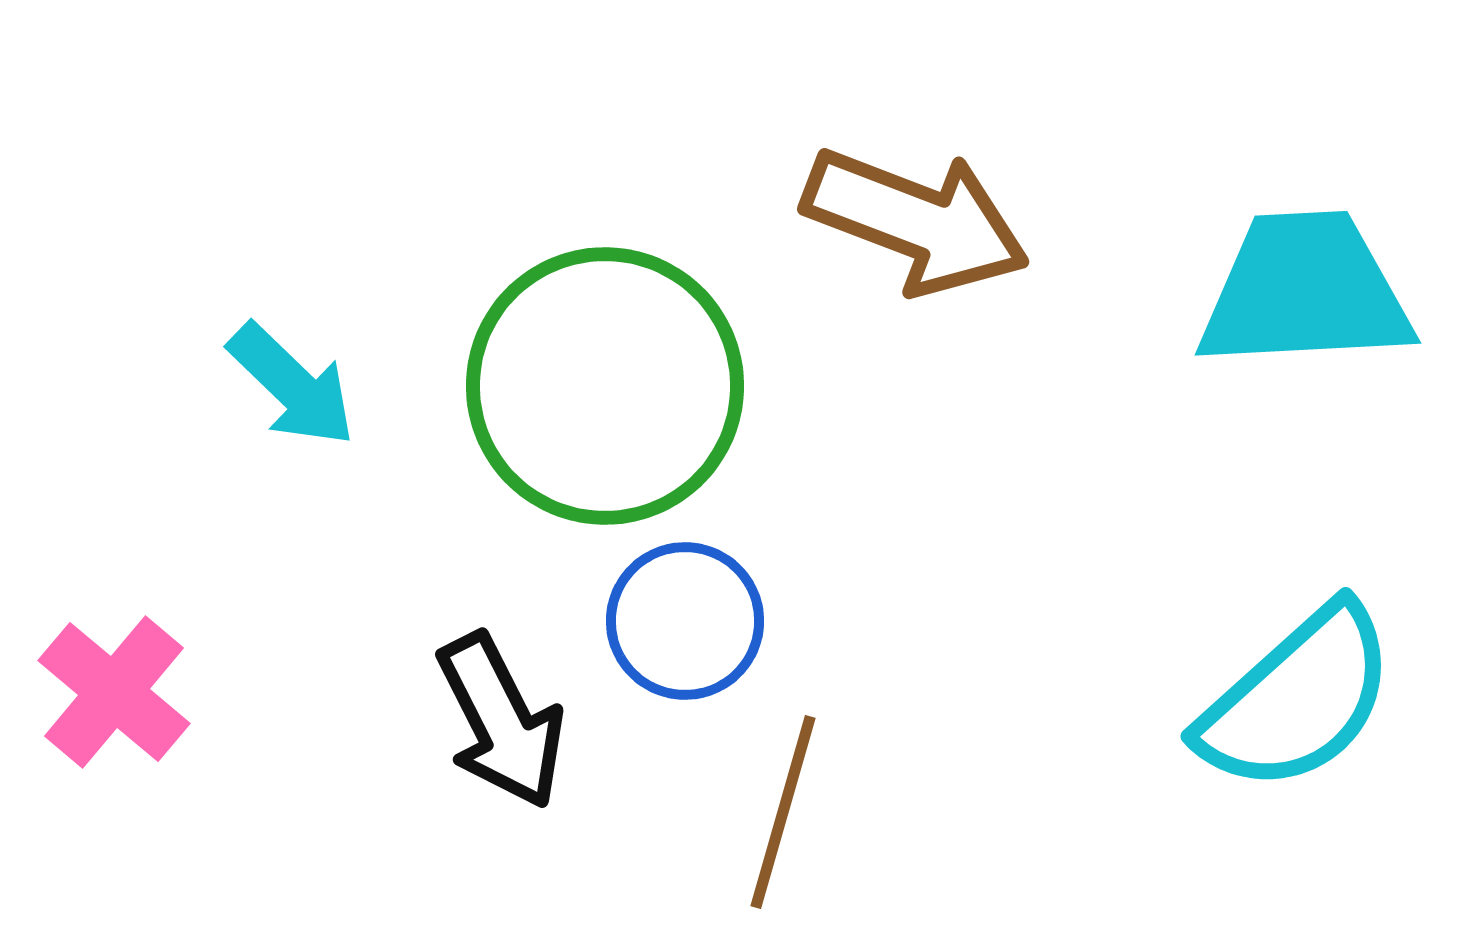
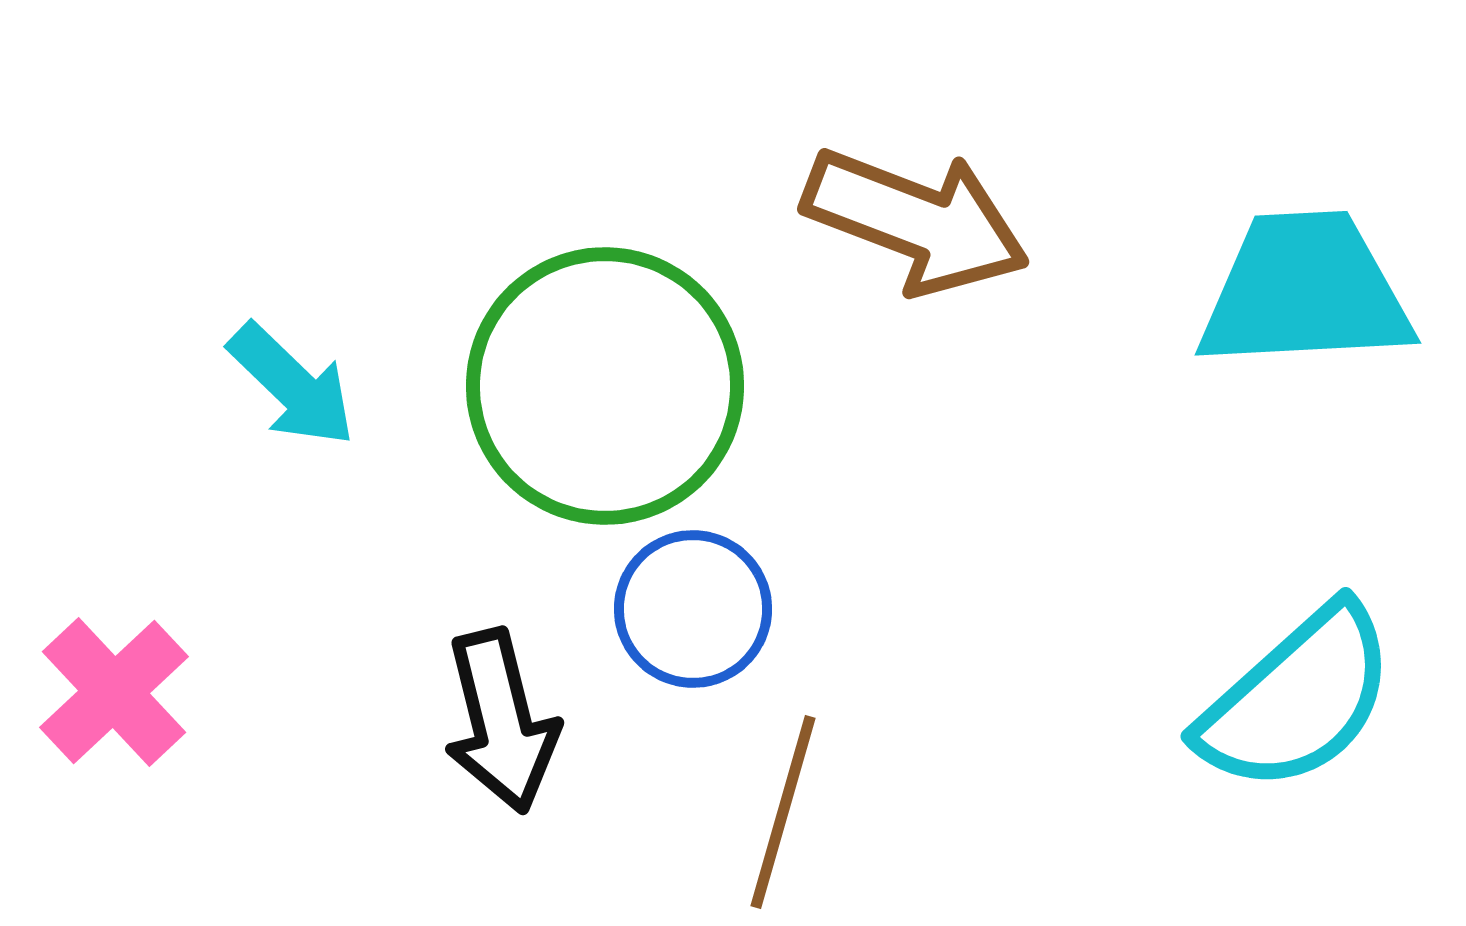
blue circle: moved 8 px right, 12 px up
pink cross: rotated 7 degrees clockwise
black arrow: rotated 13 degrees clockwise
